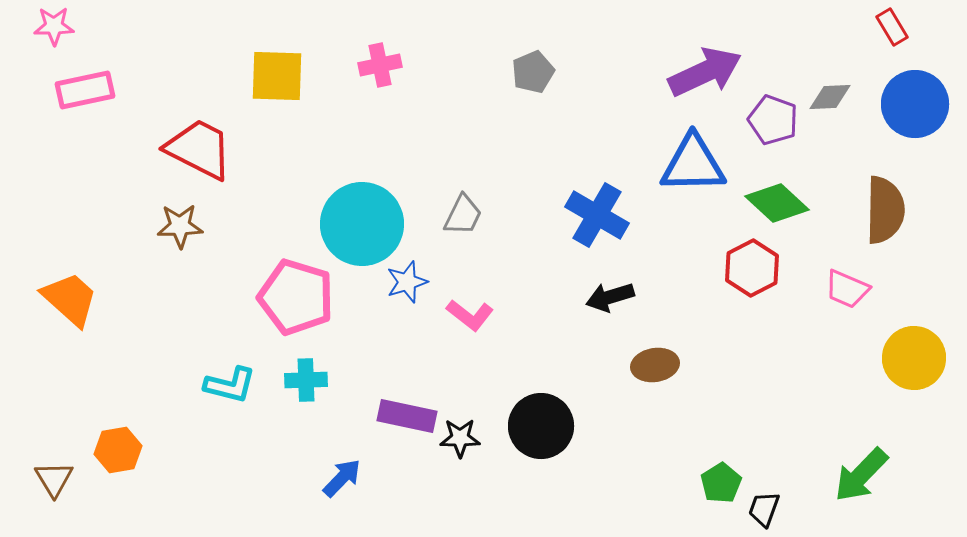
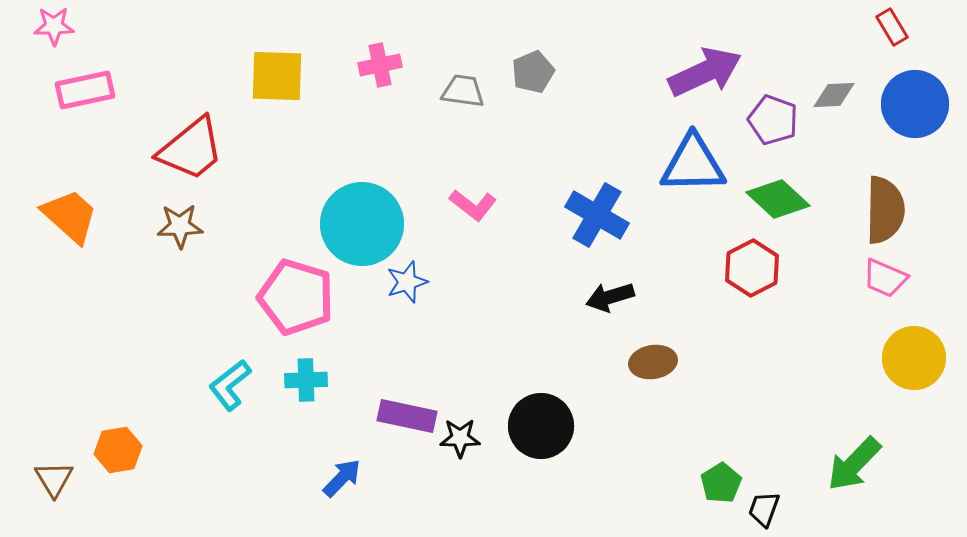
gray diamond: moved 4 px right, 2 px up
red trapezoid: moved 8 px left; rotated 114 degrees clockwise
green diamond: moved 1 px right, 4 px up
gray trapezoid: moved 124 px up; rotated 108 degrees counterclockwise
pink trapezoid: moved 38 px right, 11 px up
orange trapezoid: moved 83 px up
pink L-shape: moved 3 px right, 110 px up
brown ellipse: moved 2 px left, 3 px up
cyan L-shape: rotated 128 degrees clockwise
green arrow: moved 7 px left, 11 px up
